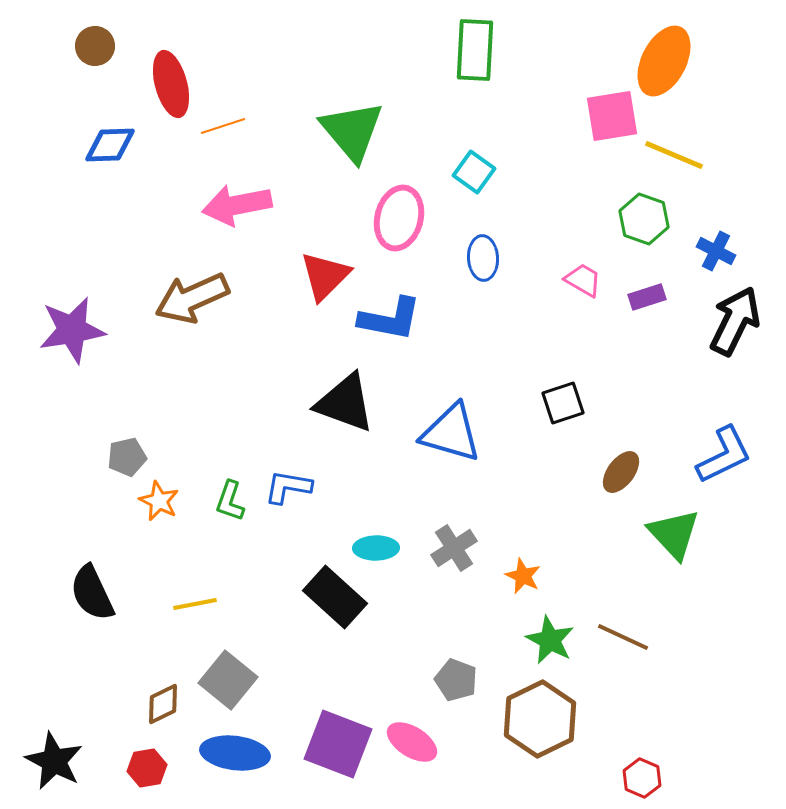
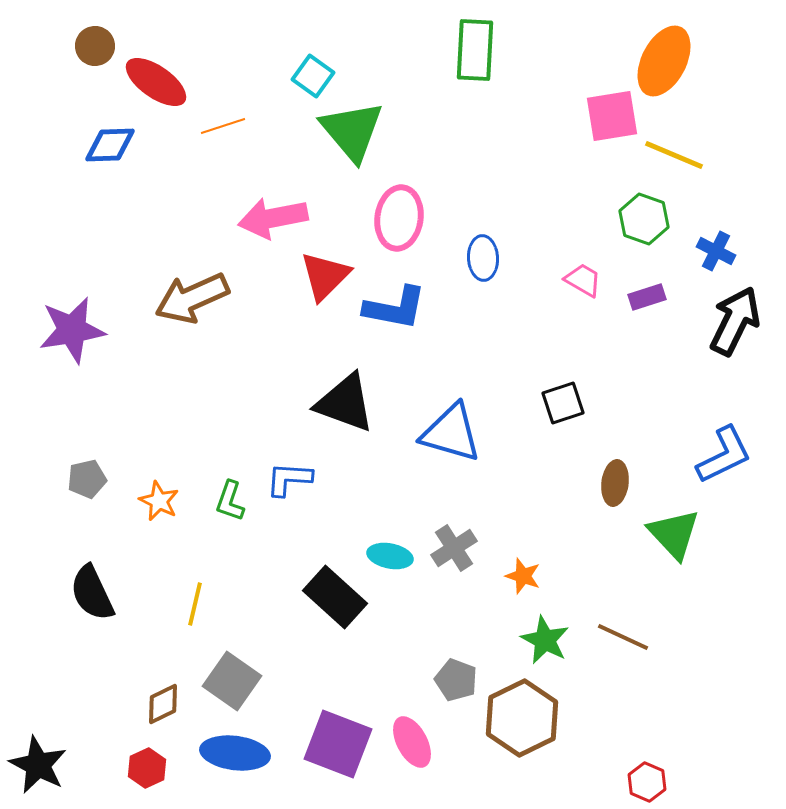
red ellipse at (171, 84): moved 15 px left, 2 px up; rotated 40 degrees counterclockwise
cyan square at (474, 172): moved 161 px left, 96 px up
pink arrow at (237, 205): moved 36 px right, 13 px down
pink ellipse at (399, 218): rotated 6 degrees counterclockwise
blue L-shape at (390, 319): moved 5 px right, 11 px up
gray pentagon at (127, 457): moved 40 px left, 22 px down
brown ellipse at (621, 472): moved 6 px left, 11 px down; rotated 30 degrees counterclockwise
blue L-shape at (288, 487): moved 1 px right, 8 px up; rotated 6 degrees counterclockwise
cyan ellipse at (376, 548): moved 14 px right, 8 px down; rotated 12 degrees clockwise
orange star at (523, 576): rotated 6 degrees counterclockwise
yellow line at (195, 604): rotated 66 degrees counterclockwise
green star at (550, 640): moved 5 px left
gray square at (228, 680): moved 4 px right, 1 px down; rotated 4 degrees counterclockwise
brown hexagon at (540, 719): moved 18 px left, 1 px up
pink ellipse at (412, 742): rotated 30 degrees clockwise
black star at (54, 761): moved 16 px left, 4 px down
red hexagon at (147, 768): rotated 15 degrees counterclockwise
red hexagon at (642, 778): moved 5 px right, 4 px down
